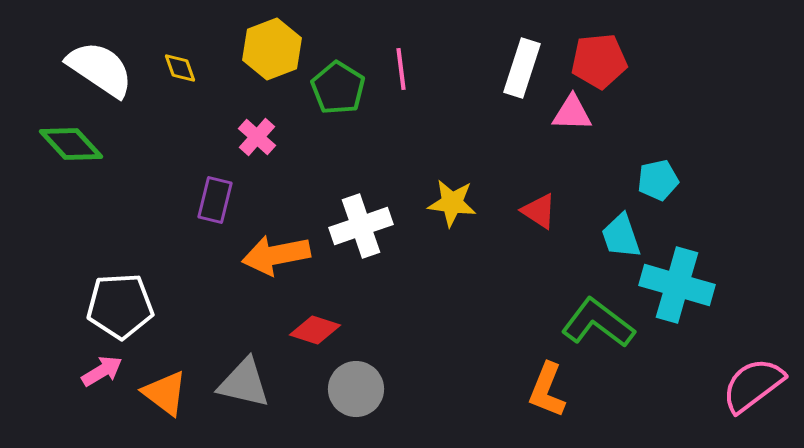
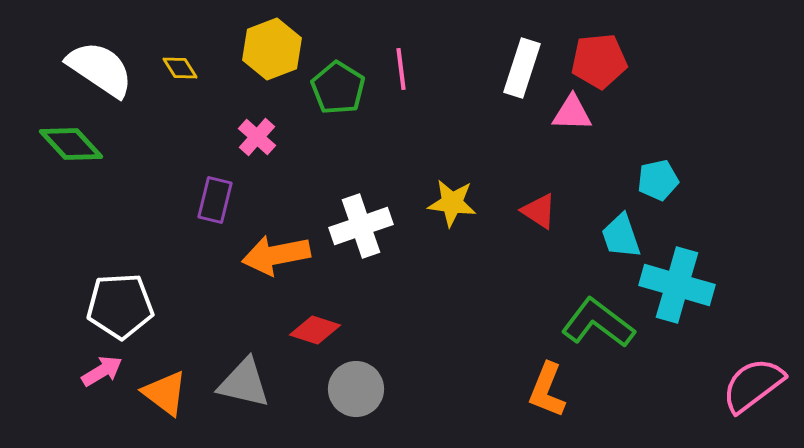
yellow diamond: rotated 12 degrees counterclockwise
